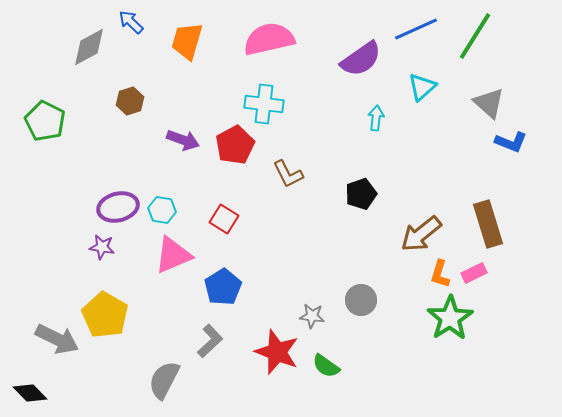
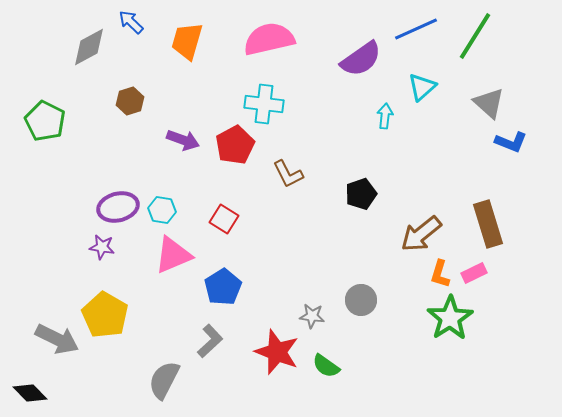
cyan arrow: moved 9 px right, 2 px up
